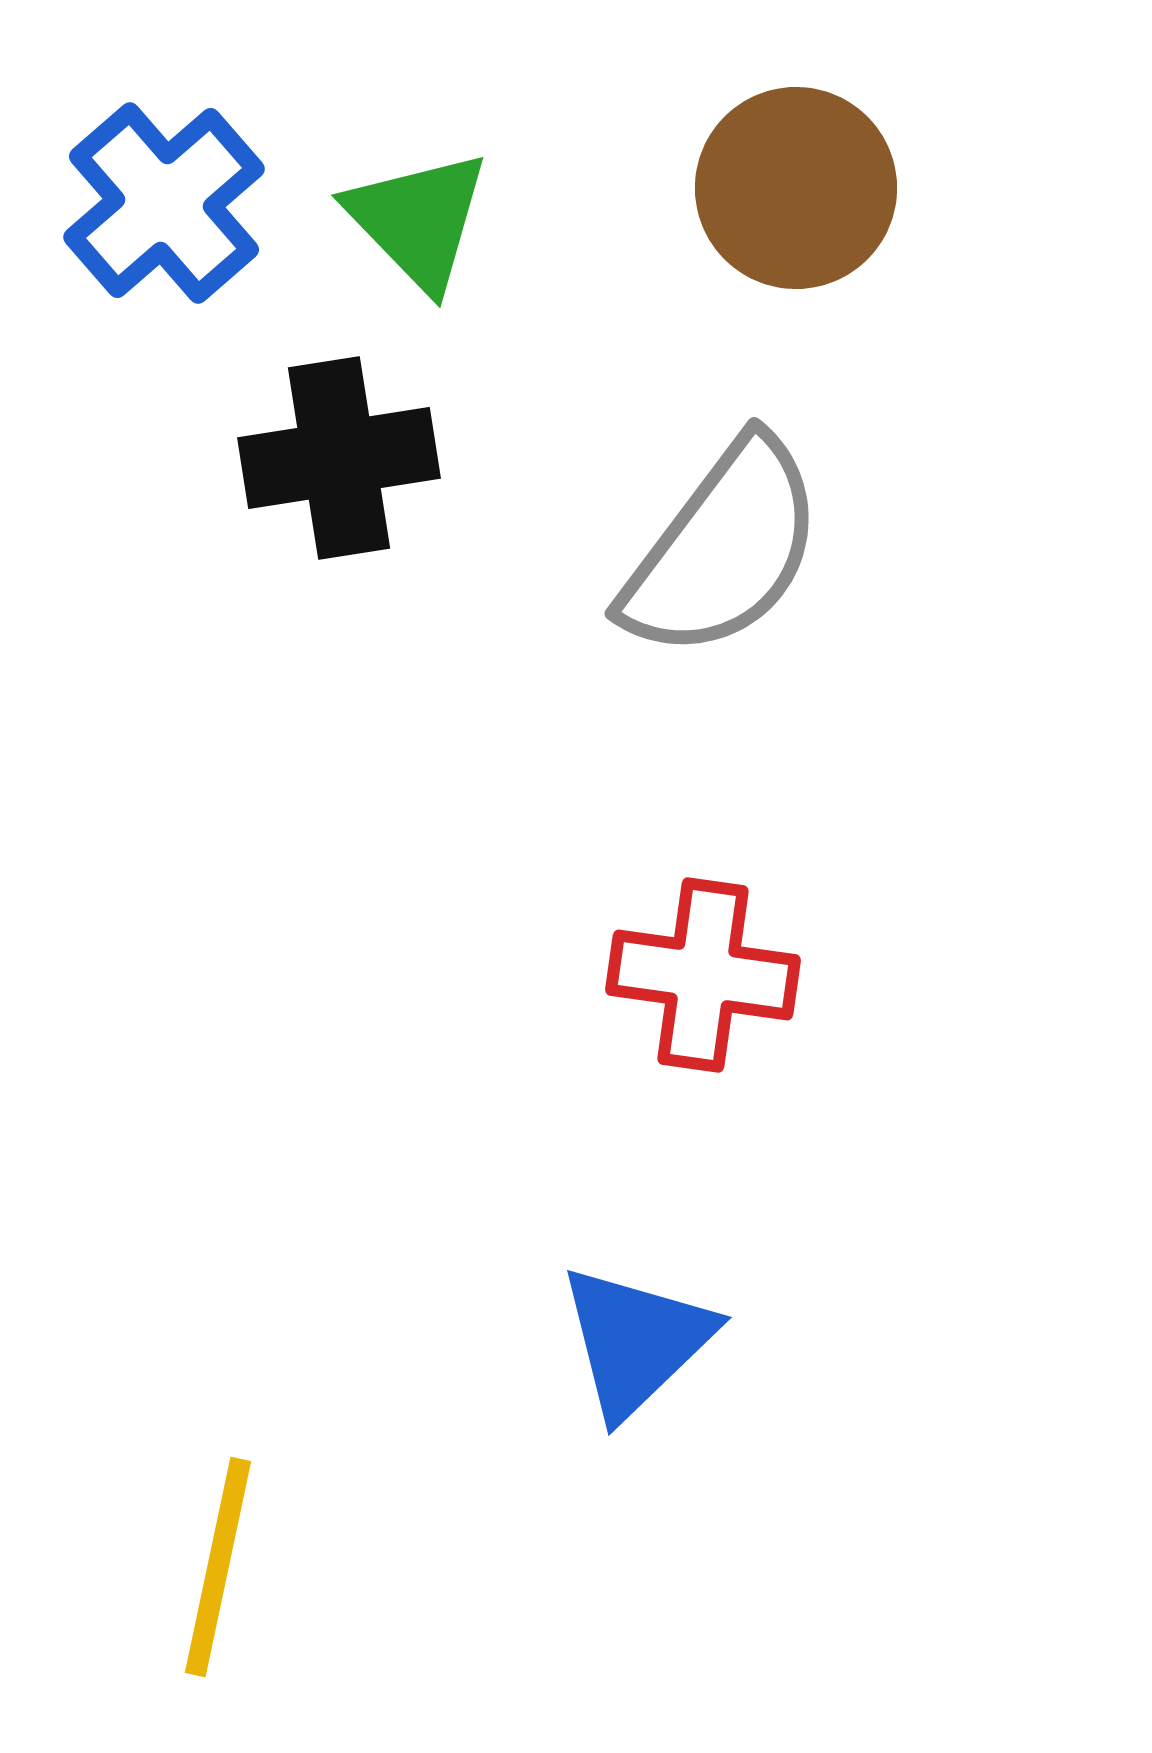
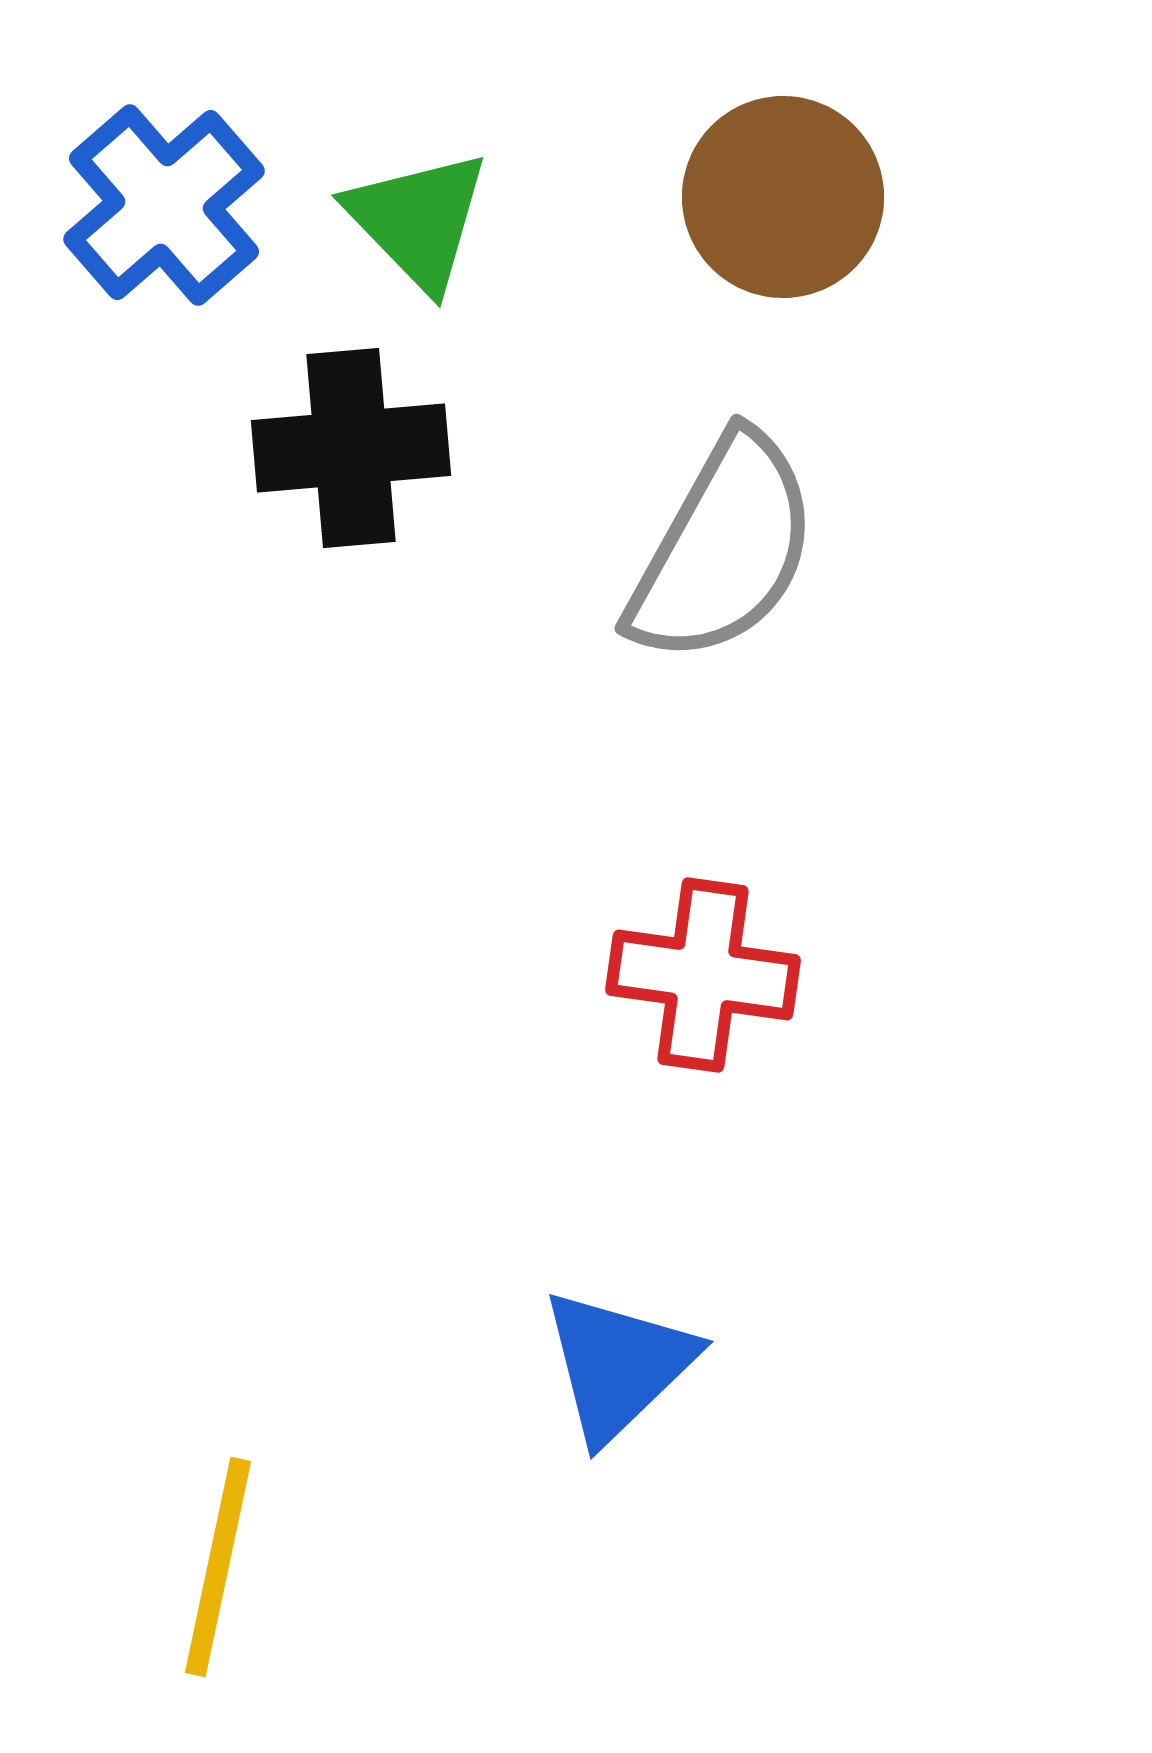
brown circle: moved 13 px left, 9 px down
blue cross: moved 2 px down
black cross: moved 12 px right, 10 px up; rotated 4 degrees clockwise
gray semicircle: rotated 8 degrees counterclockwise
blue triangle: moved 18 px left, 24 px down
